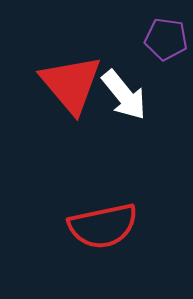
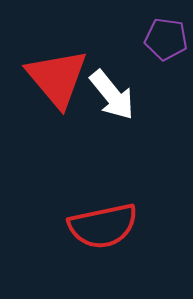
red triangle: moved 14 px left, 6 px up
white arrow: moved 12 px left
